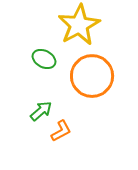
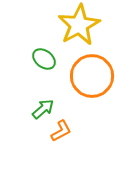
green ellipse: rotated 10 degrees clockwise
green arrow: moved 2 px right, 2 px up
